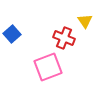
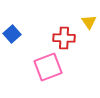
yellow triangle: moved 4 px right, 1 px down
red cross: rotated 20 degrees counterclockwise
